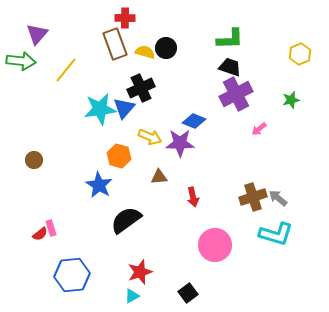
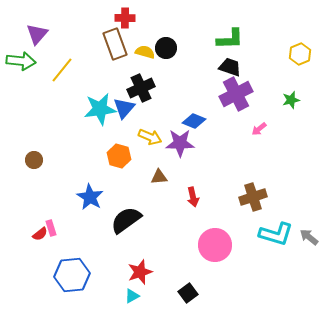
yellow line: moved 4 px left
blue star: moved 9 px left, 12 px down
gray arrow: moved 31 px right, 39 px down
